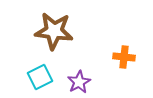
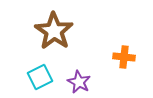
brown star: rotated 27 degrees clockwise
purple star: rotated 15 degrees counterclockwise
